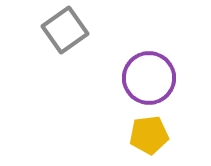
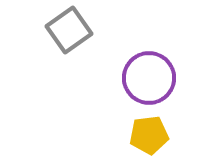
gray square: moved 4 px right
